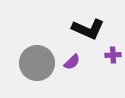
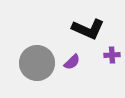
purple cross: moved 1 px left
